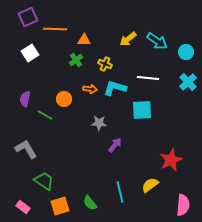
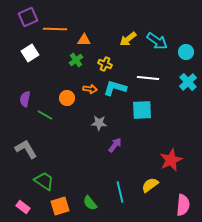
orange circle: moved 3 px right, 1 px up
